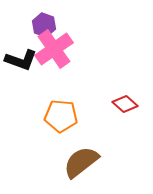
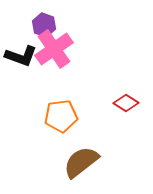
black L-shape: moved 4 px up
red diamond: moved 1 px right, 1 px up; rotated 10 degrees counterclockwise
orange pentagon: rotated 12 degrees counterclockwise
